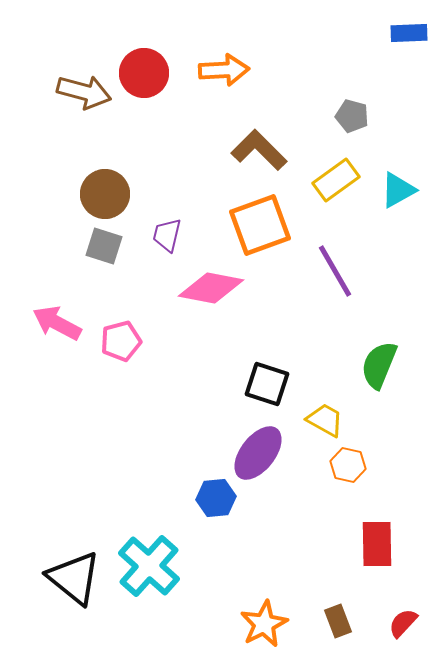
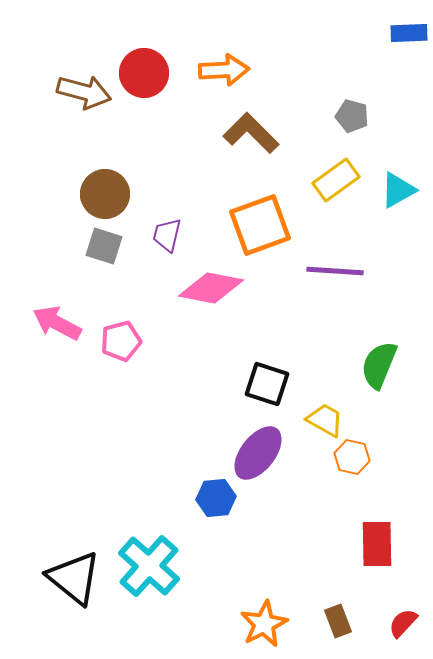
brown L-shape: moved 8 px left, 17 px up
purple line: rotated 56 degrees counterclockwise
orange hexagon: moved 4 px right, 8 px up
